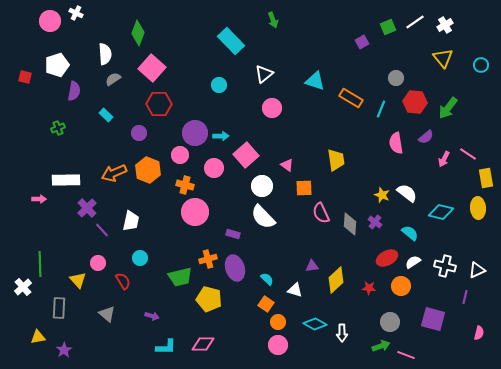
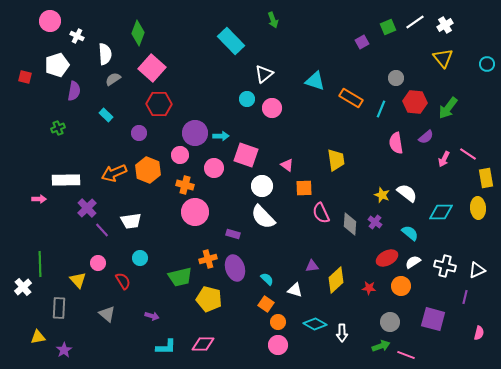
white cross at (76, 13): moved 1 px right, 23 px down
cyan circle at (481, 65): moved 6 px right, 1 px up
cyan circle at (219, 85): moved 28 px right, 14 px down
pink square at (246, 155): rotated 30 degrees counterclockwise
cyan diamond at (441, 212): rotated 15 degrees counterclockwise
white trapezoid at (131, 221): rotated 70 degrees clockwise
